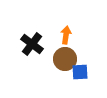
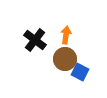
black cross: moved 3 px right, 4 px up
blue square: rotated 30 degrees clockwise
